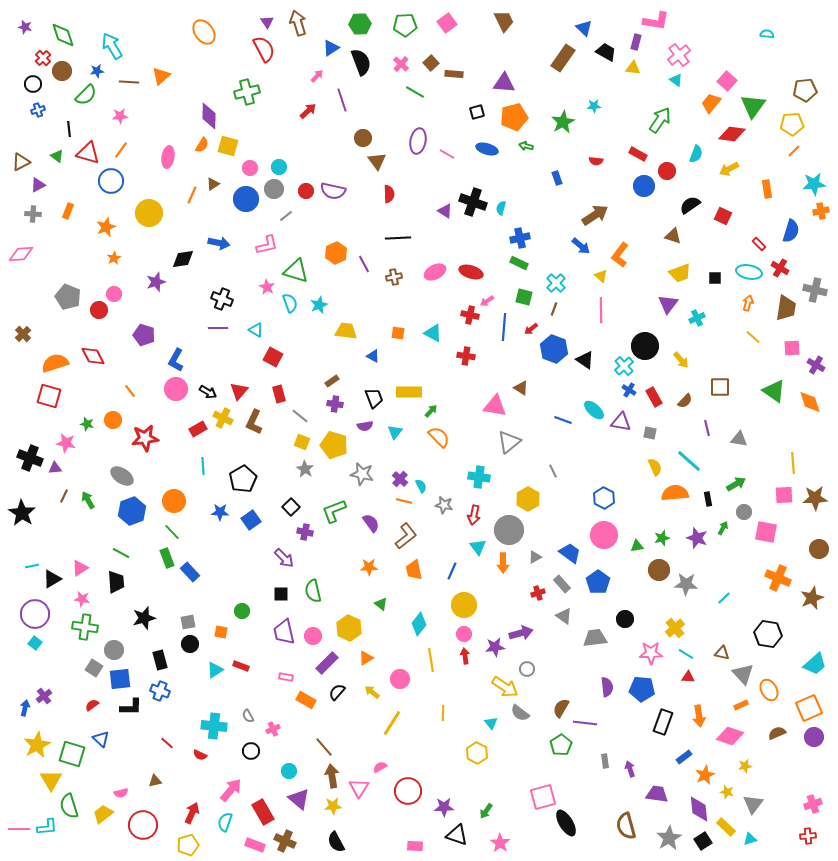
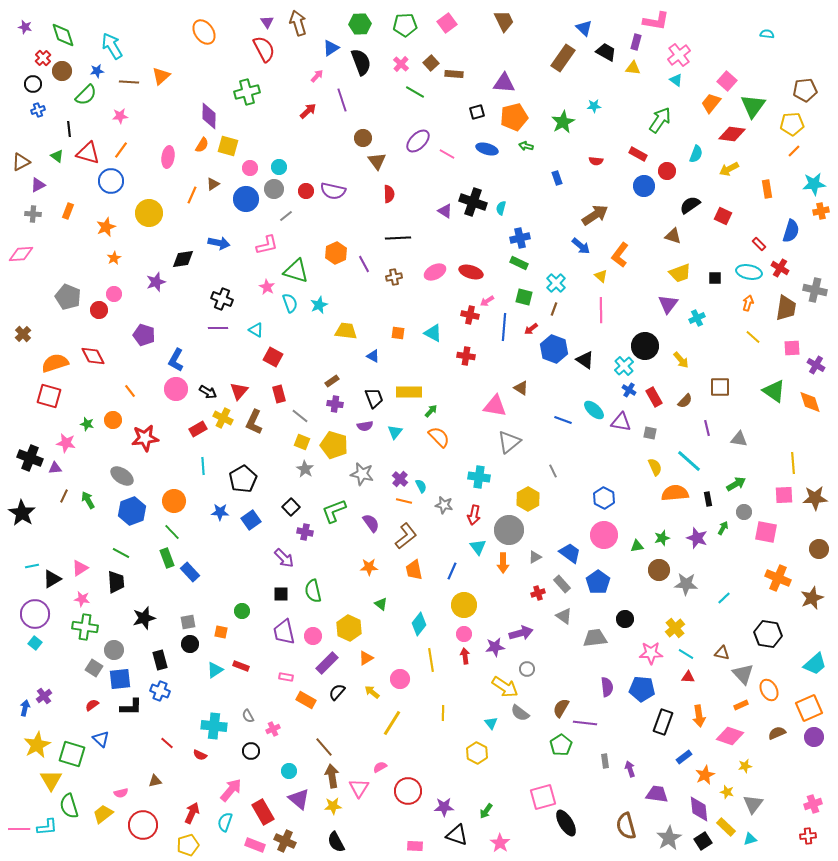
purple ellipse at (418, 141): rotated 35 degrees clockwise
